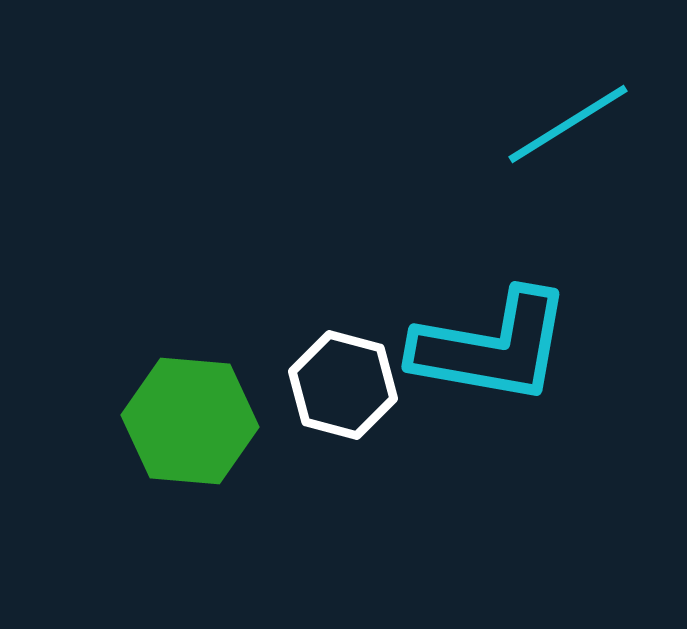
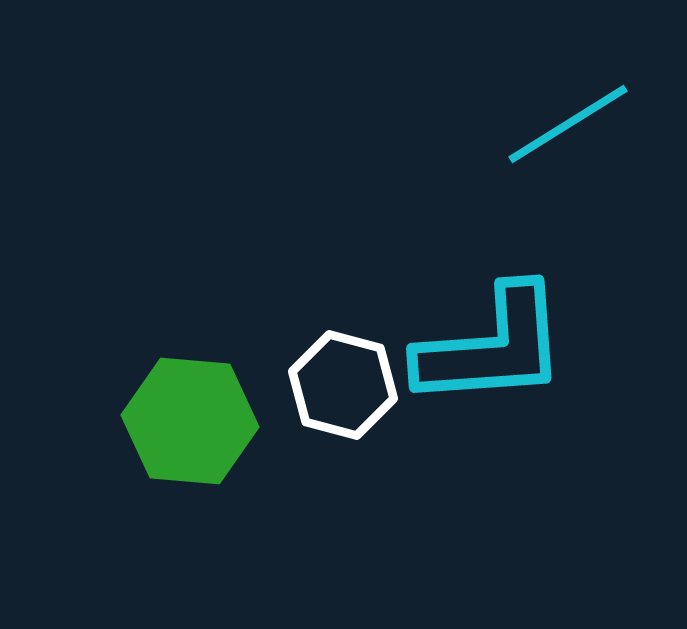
cyan L-shape: rotated 14 degrees counterclockwise
